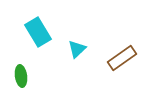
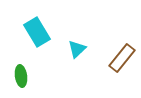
cyan rectangle: moved 1 px left
brown rectangle: rotated 16 degrees counterclockwise
